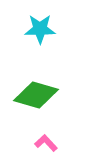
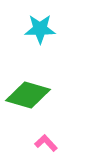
green diamond: moved 8 px left
